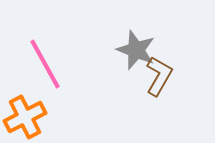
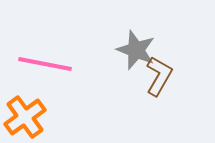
pink line: rotated 50 degrees counterclockwise
orange cross: rotated 9 degrees counterclockwise
